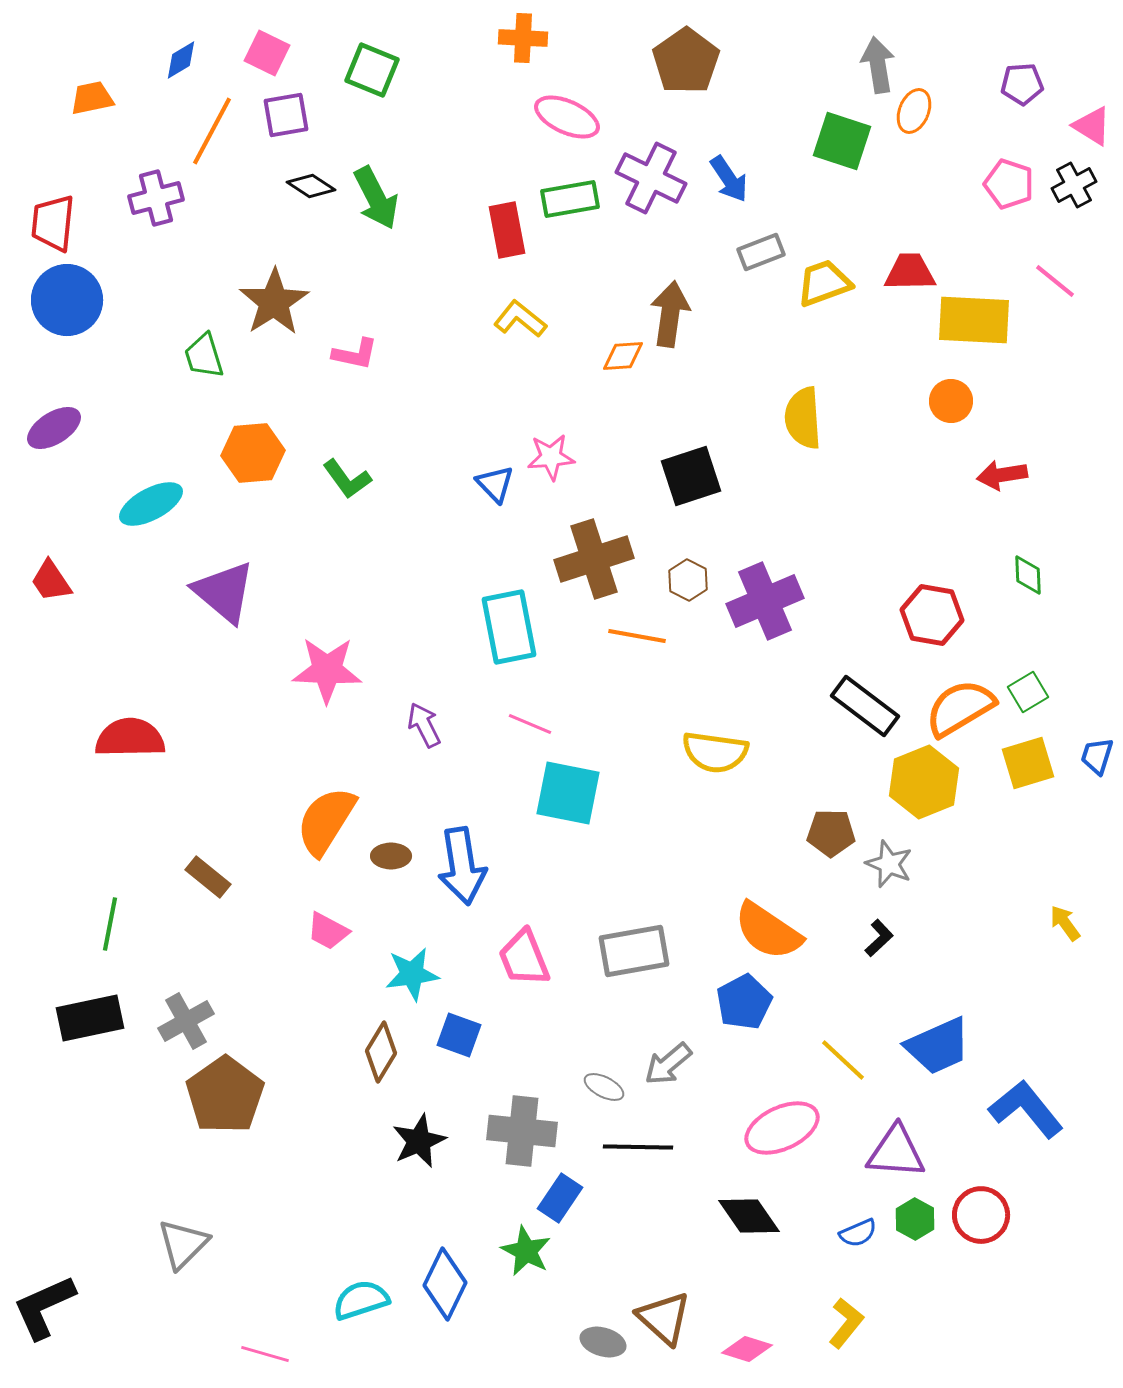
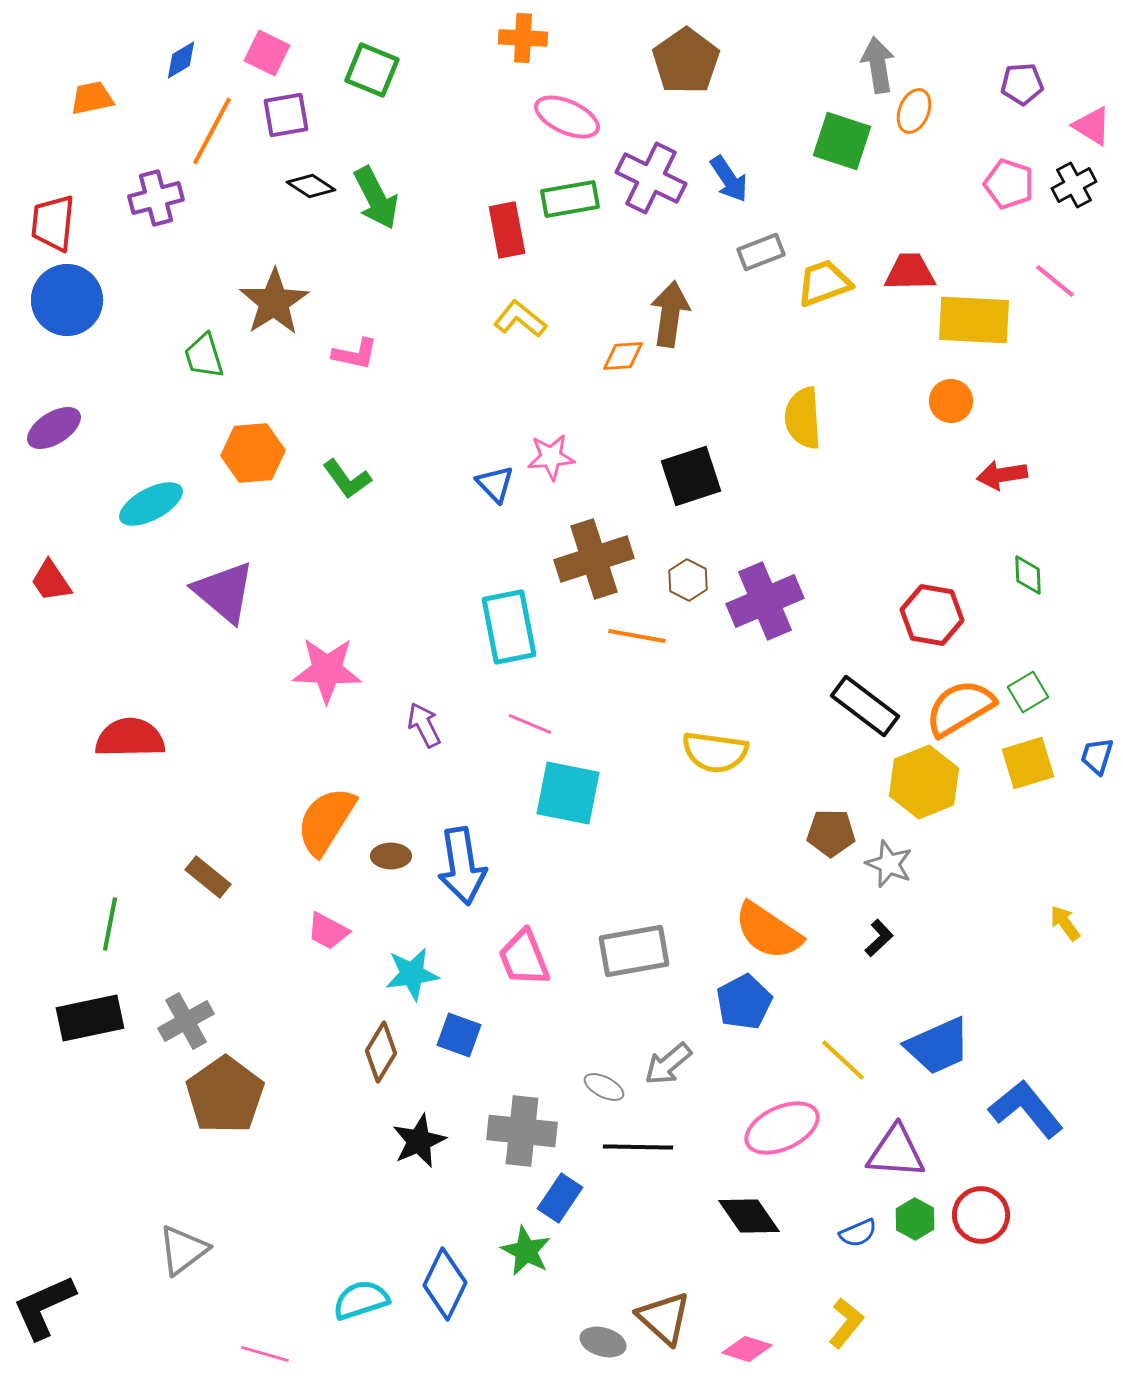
gray triangle at (183, 1244): moved 6 px down; rotated 8 degrees clockwise
